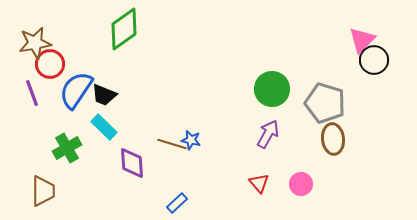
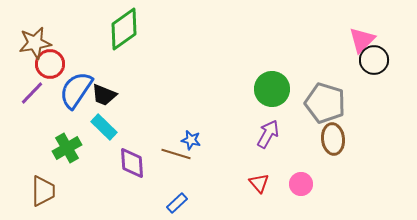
purple line: rotated 64 degrees clockwise
brown line: moved 4 px right, 10 px down
